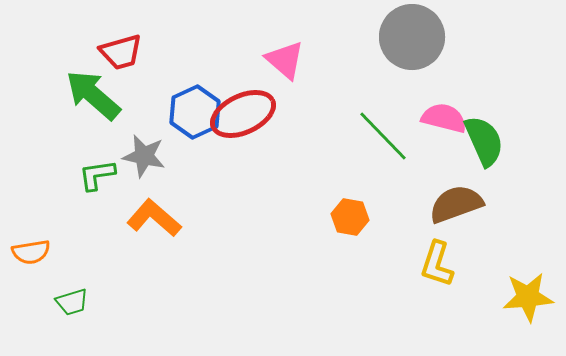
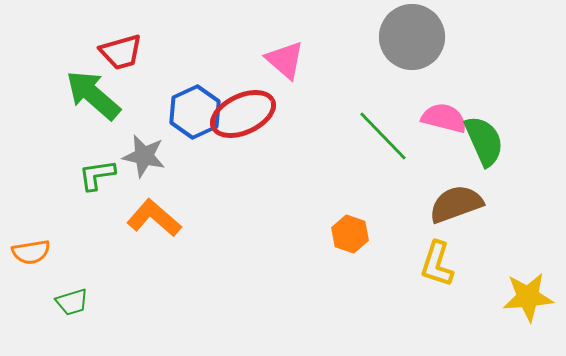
orange hexagon: moved 17 px down; rotated 9 degrees clockwise
